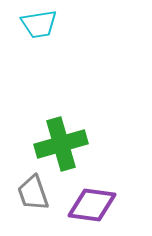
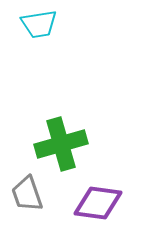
gray trapezoid: moved 6 px left, 1 px down
purple diamond: moved 6 px right, 2 px up
